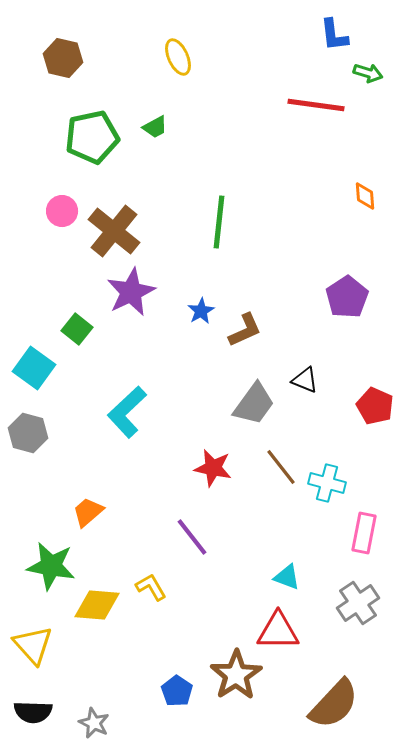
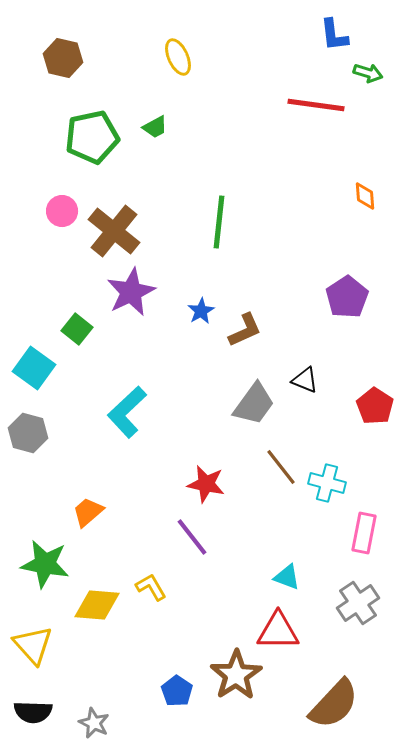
red pentagon: rotated 9 degrees clockwise
red star: moved 7 px left, 16 px down
green star: moved 6 px left, 2 px up
